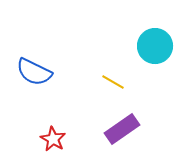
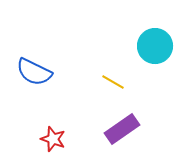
red star: rotated 10 degrees counterclockwise
